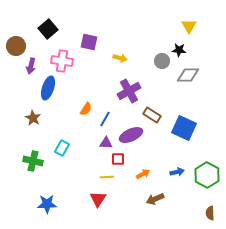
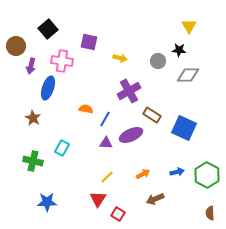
gray circle: moved 4 px left
orange semicircle: rotated 112 degrees counterclockwise
red square: moved 55 px down; rotated 32 degrees clockwise
yellow line: rotated 40 degrees counterclockwise
blue star: moved 2 px up
